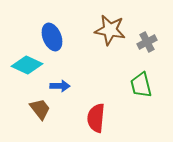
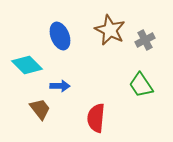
brown star: rotated 16 degrees clockwise
blue ellipse: moved 8 px right, 1 px up
gray cross: moved 2 px left, 2 px up
cyan diamond: rotated 20 degrees clockwise
green trapezoid: rotated 20 degrees counterclockwise
